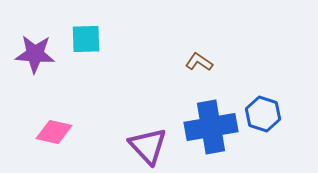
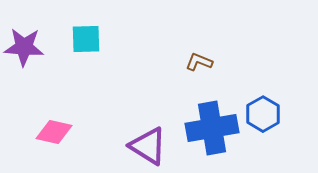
purple star: moved 11 px left, 7 px up
brown L-shape: rotated 12 degrees counterclockwise
blue hexagon: rotated 12 degrees clockwise
blue cross: moved 1 px right, 1 px down
purple triangle: rotated 15 degrees counterclockwise
